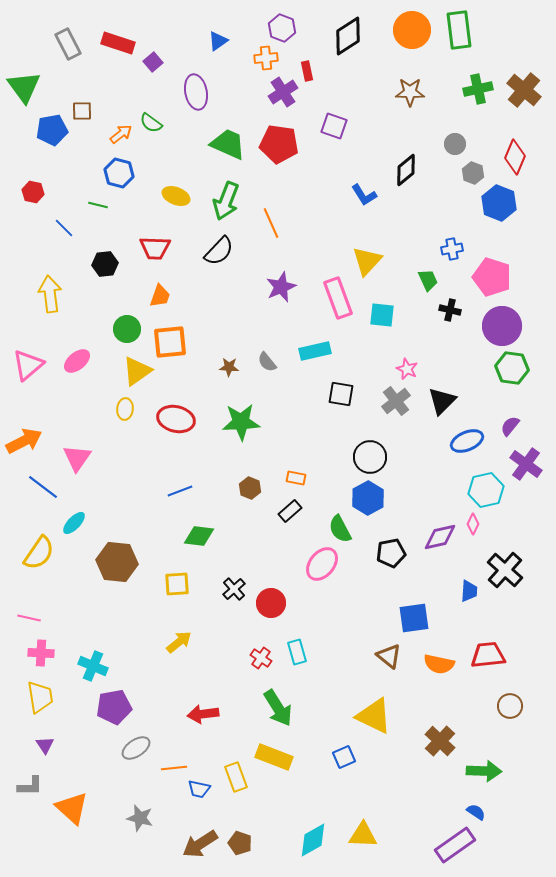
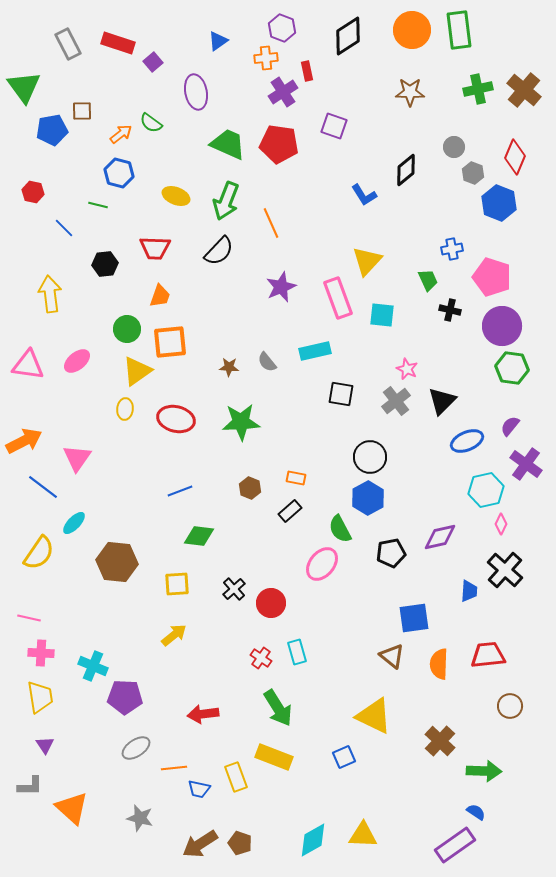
gray circle at (455, 144): moved 1 px left, 3 px down
pink triangle at (28, 365): rotated 48 degrees clockwise
pink diamond at (473, 524): moved 28 px right
yellow arrow at (179, 642): moved 5 px left, 7 px up
brown triangle at (389, 656): moved 3 px right
orange semicircle at (439, 664): rotated 80 degrees clockwise
purple pentagon at (114, 707): moved 11 px right, 10 px up; rotated 12 degrees clockwise
